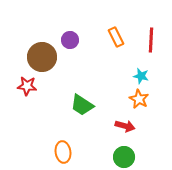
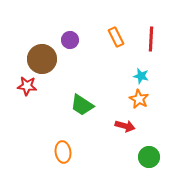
red line: moved 1 px up
brown circle: moved 2 px down
green circle: moved 25 px right
